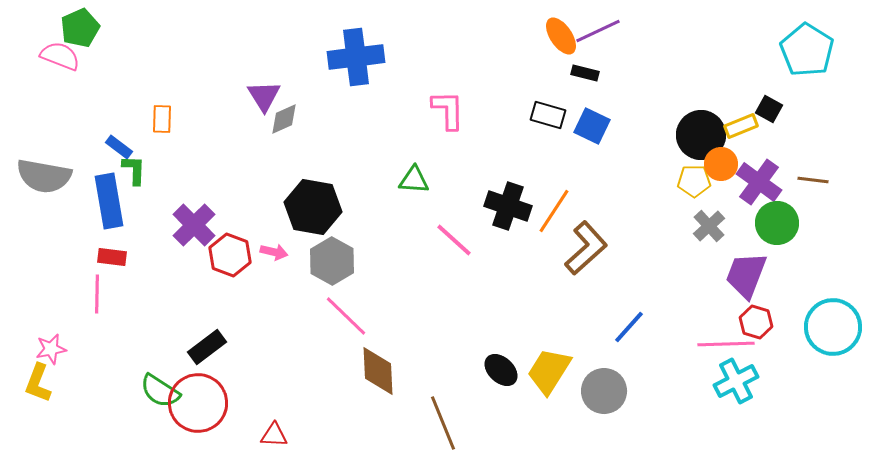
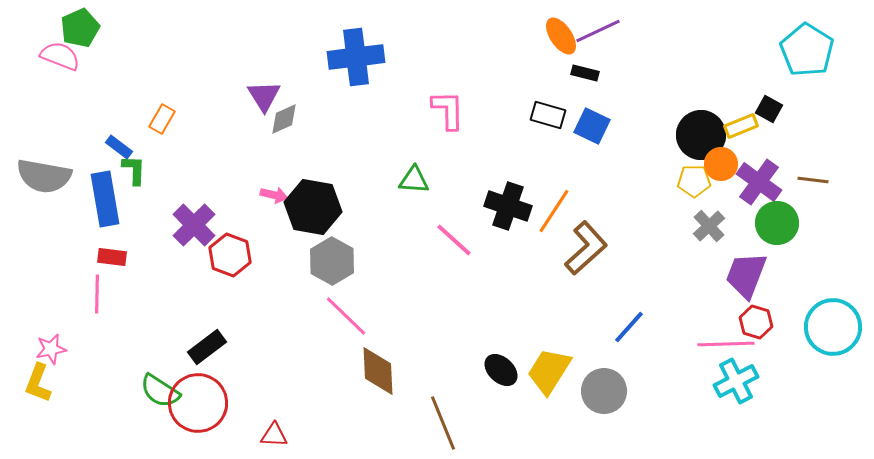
orange rectangle at (162, 119): rotated 28 degrees clockwise
blue rectangle at (109, 201): moved 4 px left, 2 px up
pink arrow at (274, 252): moved 57 px up
